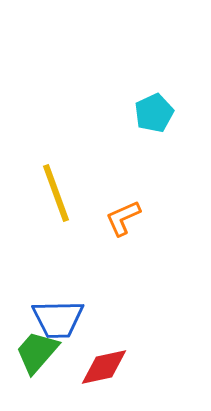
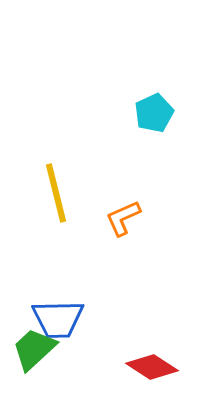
yellow line: rotated 6 degrees clockwise
green trapezoid: moved 3 px left, 3 px up; rotated 6 degrees clockwise
red diamond: moved 48 px right; rotated 45 degrees clockwise
